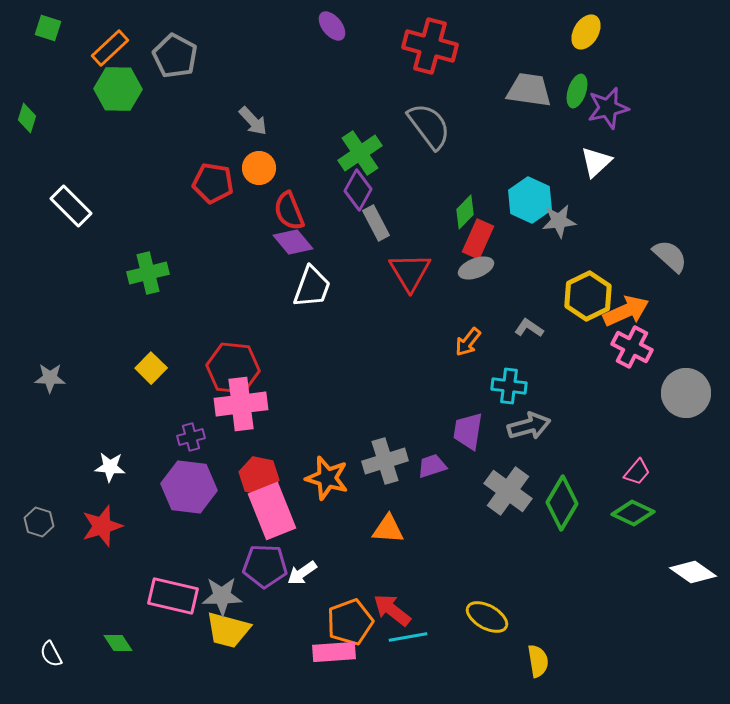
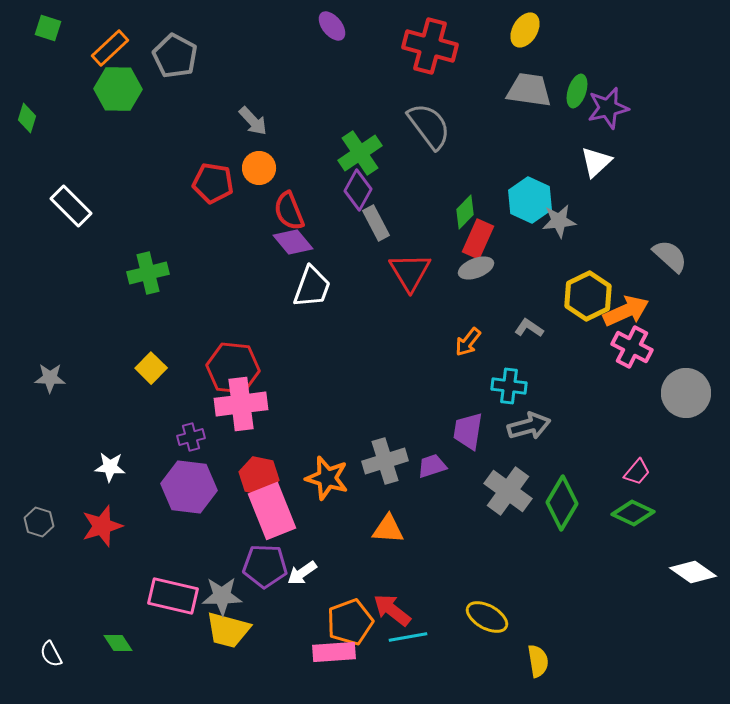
yellow ellipse at (586, 32): moved 61 px left, 2 px up
